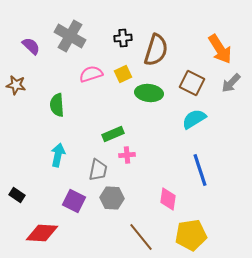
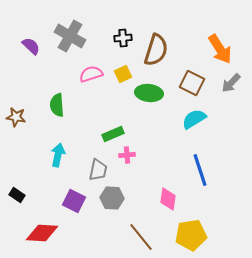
brown star: moved 32 px down
